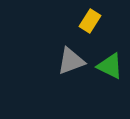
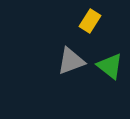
green triangle: rotated 12 degrees clockwise
